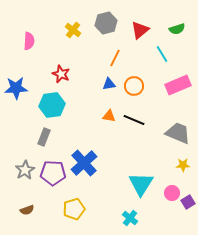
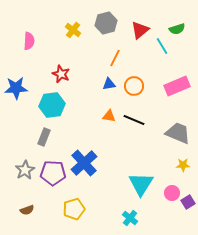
cyan line: moved 8 px up
pink rectangle: moved 1 px left, 1 px down
